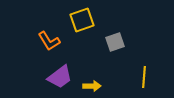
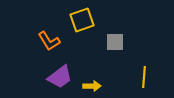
gray square: rotated 18 degrees clockwise
